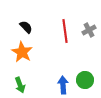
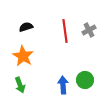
black semicircle: rotated 64 degrees counterclockwise
orange star: moved 1 px right, 4 px down
